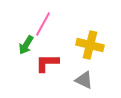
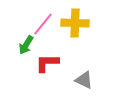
pink line: rotated 10 degrees clockwise
yellow cross: moved 15 px left, 22 px up; rotated 12 degrees counterclockwise
